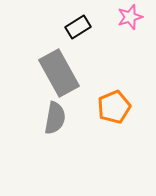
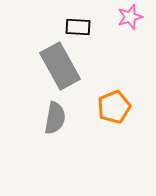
black rectangle: rotated 35 degrees clockwise
gray rectangle: moved 1 px right, 7 px up
